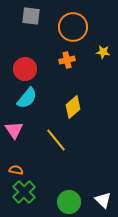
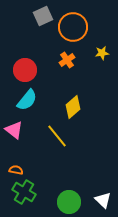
gray square: moved 12 px right; rotated 30 degrees counterclockwise
yellow star: moved 1 px left, 1 px down; rotated 16 degrees counterclockwise
orange cross: rotated 21 degrees counterclockwise
red circle: moved 1 px down
cyan semicircle: moved 2 px down
pink triangle: rotated 18 degrees counterclockwise
yellow line: moved 1 px right, 4 px up
green cross: rotated 15 degrees counterclockwise
